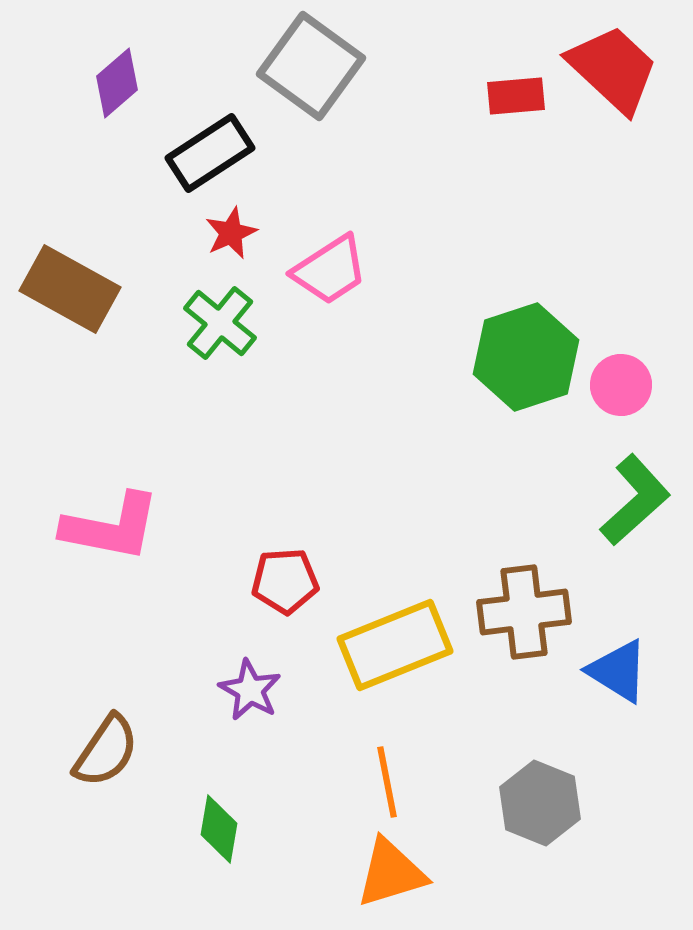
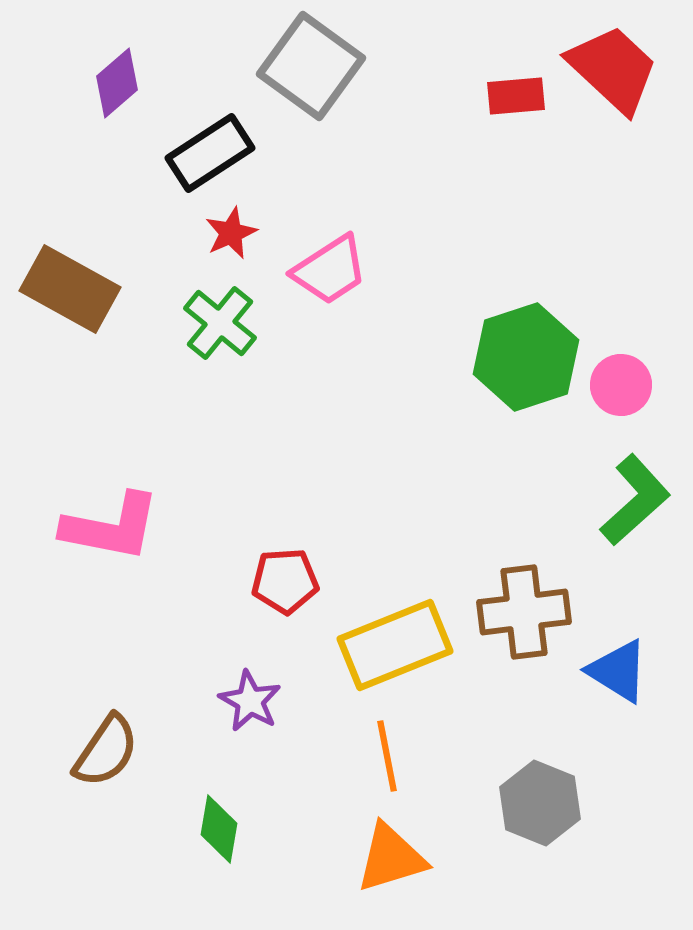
purple star: moved 11 px down
orange line: moved 26 px up
orange triangle: moved 15 px up
